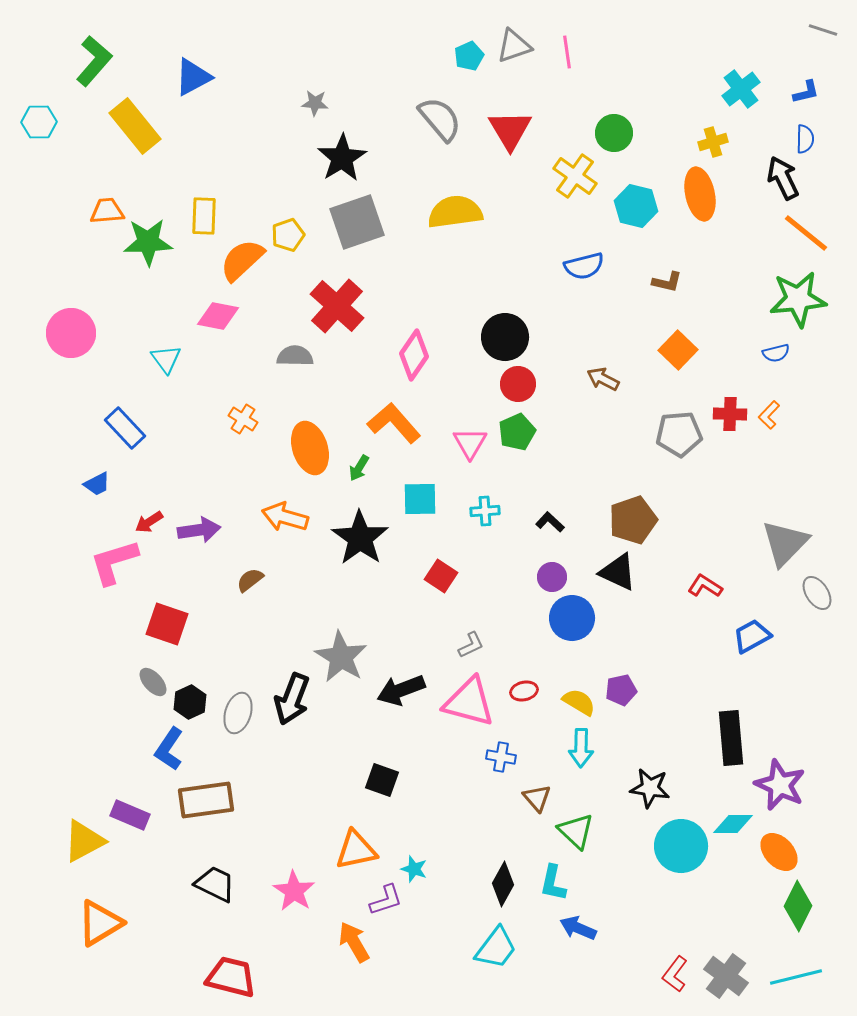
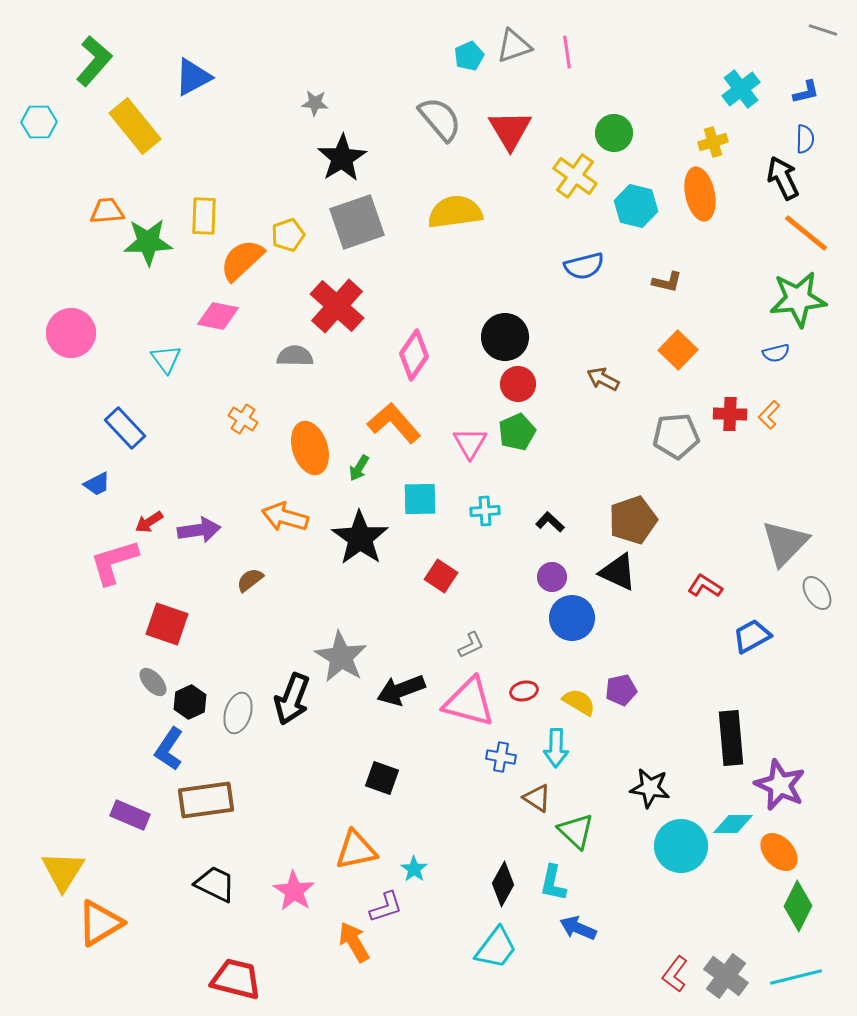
gray pentagon at (679, 434): moved 3 px left, 2 px down
cyan arrow at (581, 748): moved 25 px left
black square at (382, 780): moved 2 px up
brown triangle at (537, 798): rotated 16 degrees counterclockwise
yellow triangle at (84, 841): moved 21 px left, 30 px down; rotated 30 degrees counterclockwise
cyan star at (414, 869): rotated 16 degrees clockwise
purple L-shape at (386, 900): moved 7 px down
red trapezoid at (231, 977): moved 5 px right, 2 px down
